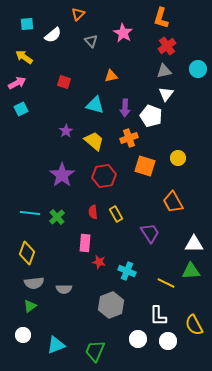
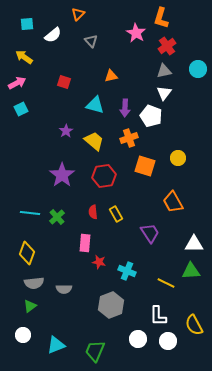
pink star at (123, 33): moved 13 px right
white triangle at (166, 94): moved 2 px left, 1 px up
